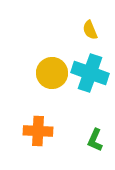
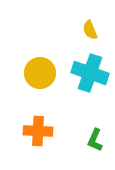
yellow circle: moved 12 px left
